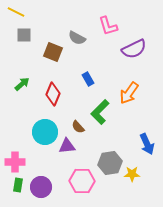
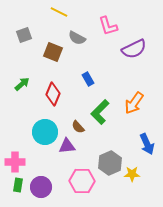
yellow line: moved 43 px right
gray square: rotated 21 degrees counterclockwise
orange arrow: moved 5 px right, 10 px down
gray hexagon: rotated 15 degrees counterclockwise
